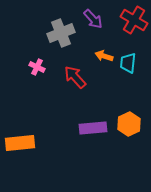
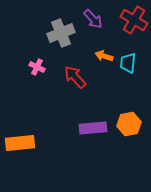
orange hexagon: rotated 15 degrees clockwise
